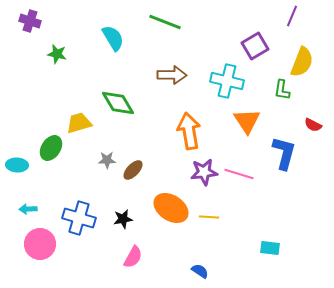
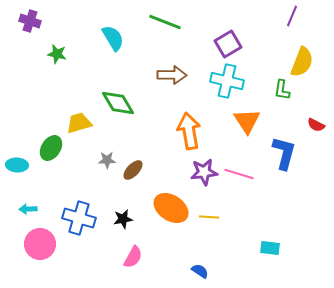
purple square: moved 27 px left, 2 px up
red semicircle: moved 3 px right
